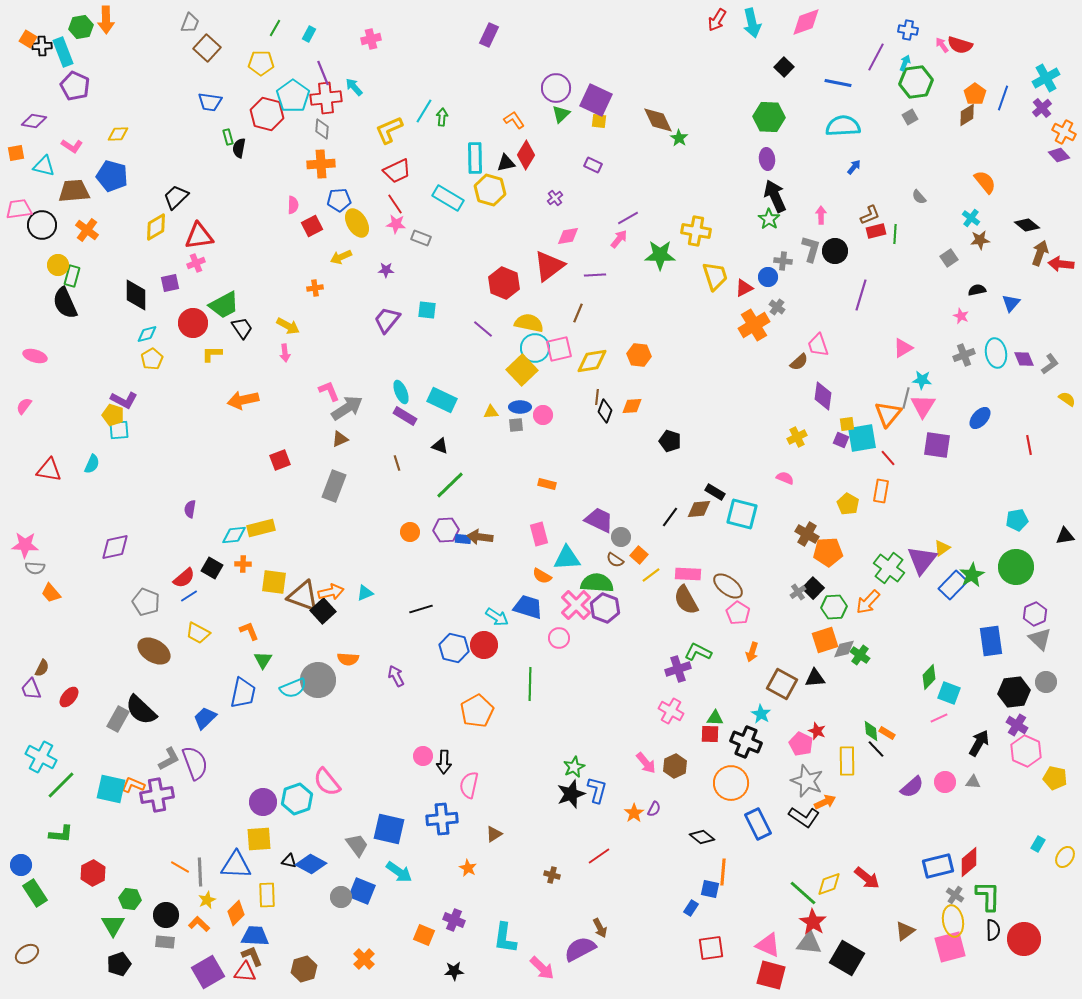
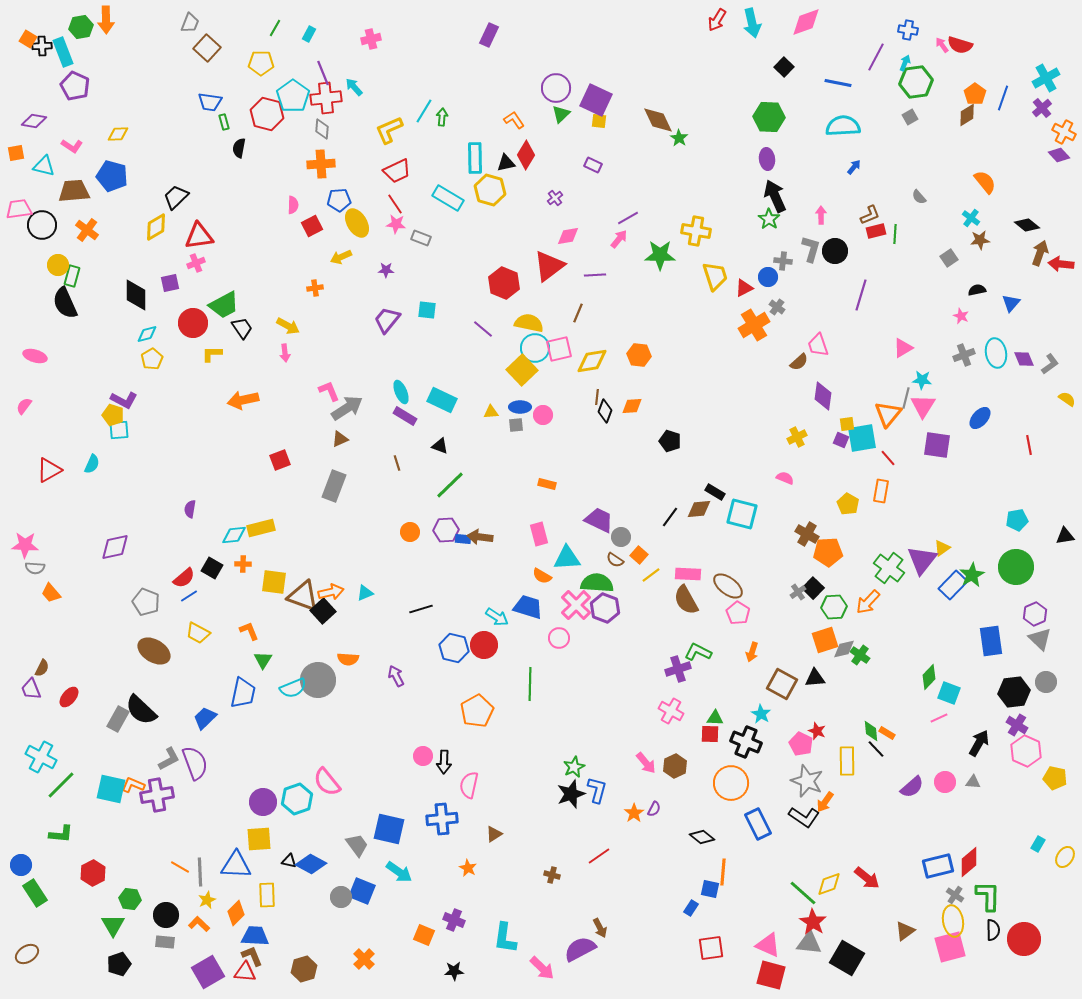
green rectangle at (228, 137): moved 4 px left, 15 px up
red triangle at (49, 470): rotated 40 degrees counterclockwise
orange arrow at (825, 802): rotated 150 degrees clockwise
